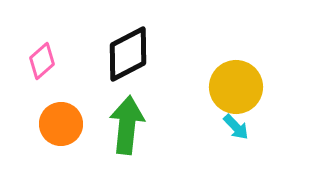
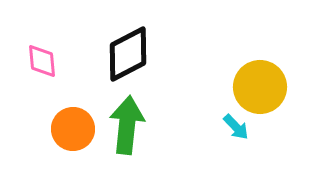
pink diamond: rotated 54 degrees counterclockwise
yellow circle: moved 24 px right
orange circle: moved 12 px right, 5 px down
